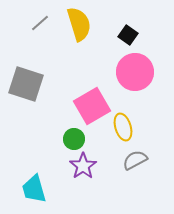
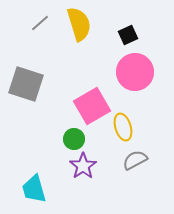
black square: rotated 30 degrees clockwise
